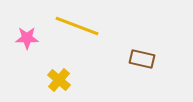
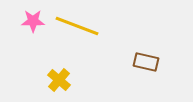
pink star: moved 6 px right, 17 px up
brown rectangle: moved 4 px right, 3 px down
